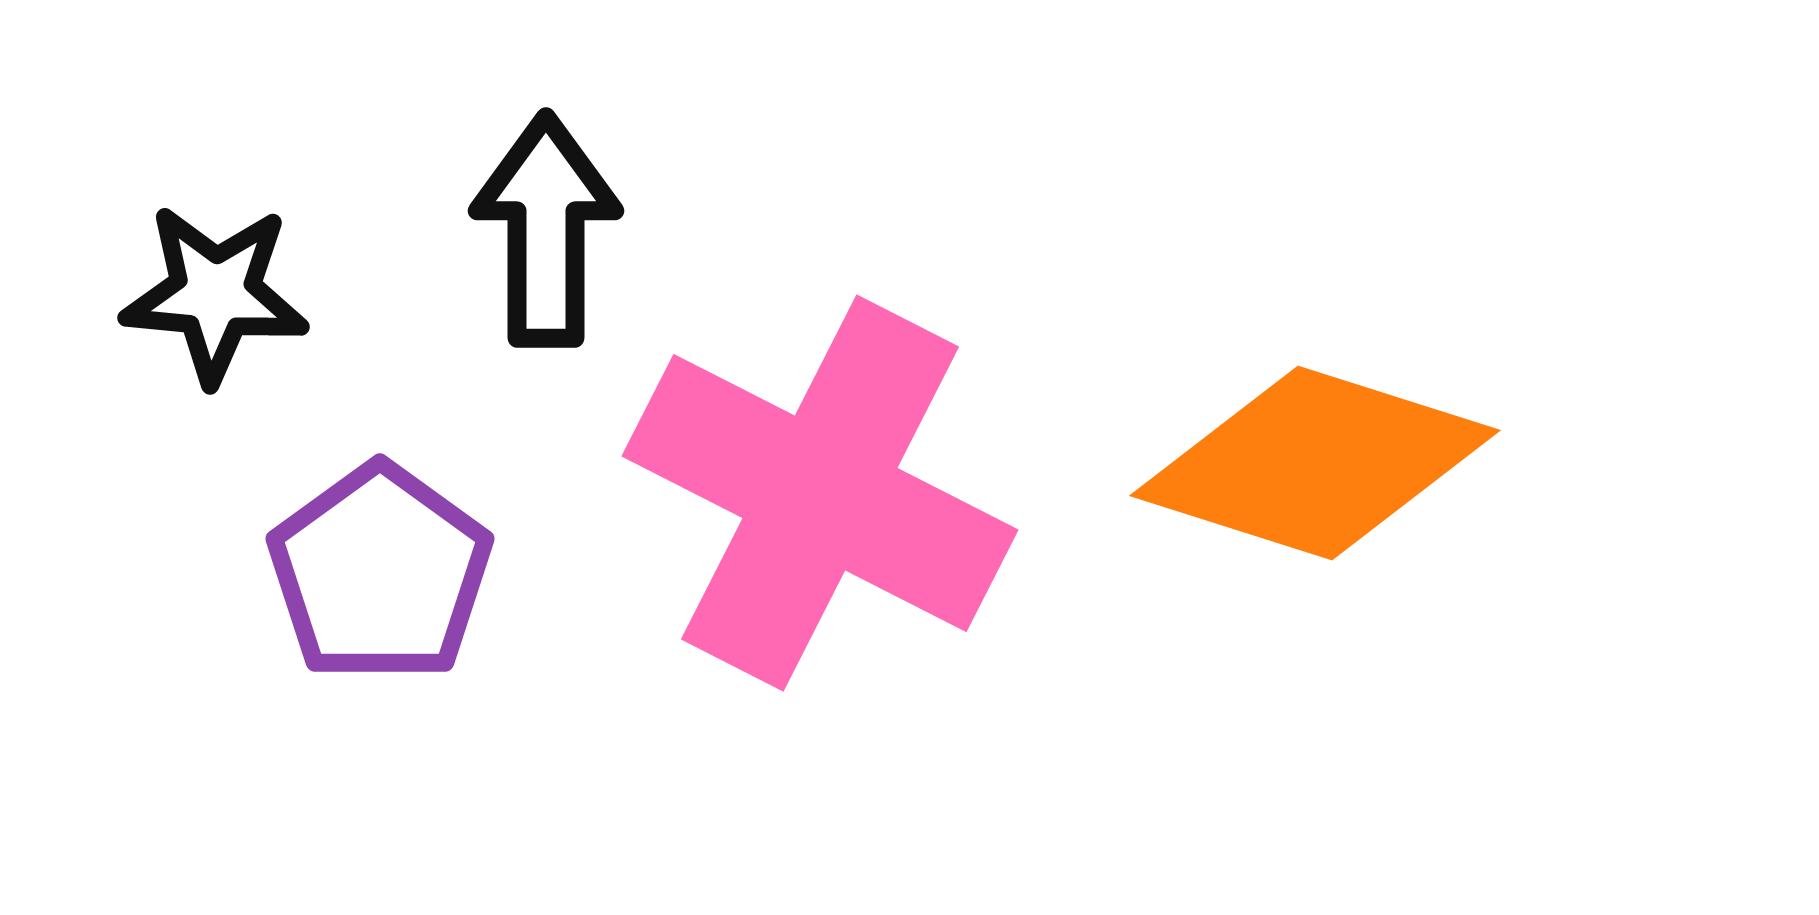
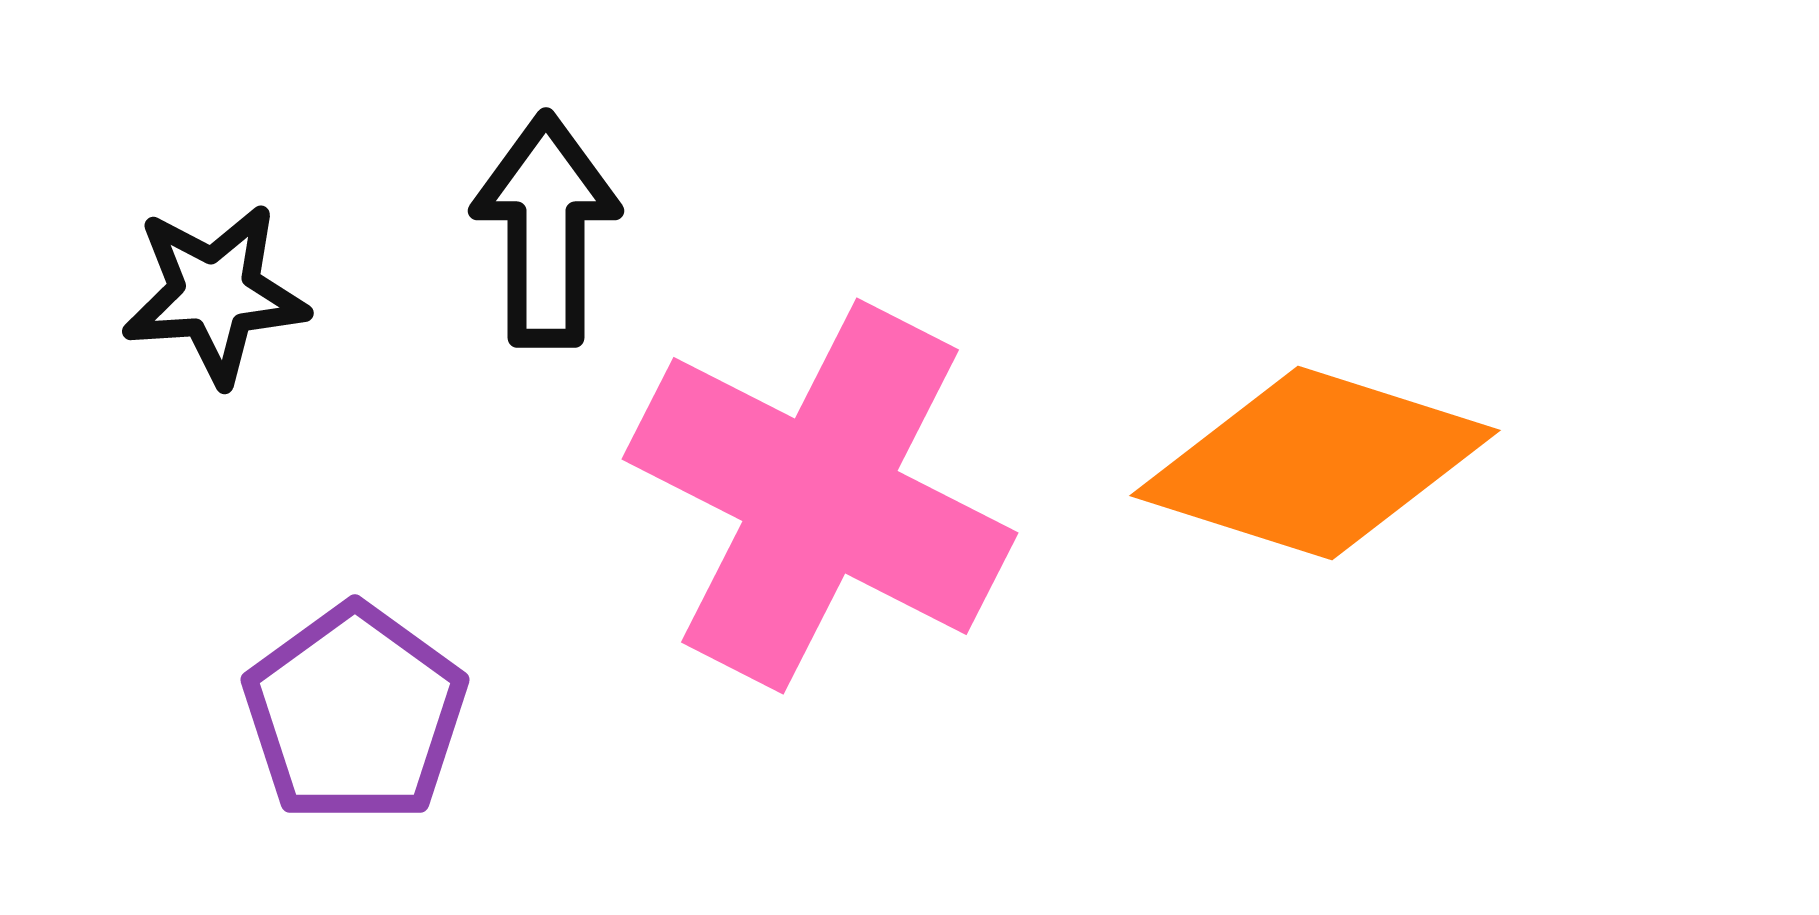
black star: rotated 9 degrees counterclockwise
pink cross: moved 3 px down
purple pentagon: moved 25 px left, 141 px down
